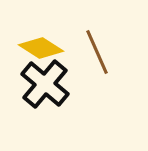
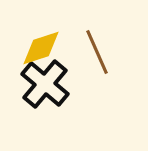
yellow diamond: rotated 51 degrees counterclockwise
